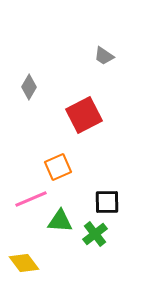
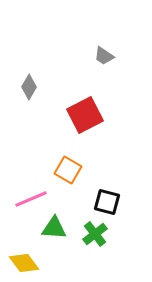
red square: moved 1 px right
orange square: moved 10 px right, 3 px down; rotated 36 degrees counterclockwise
black square: rotated 16 degrees clockwise
green triangle: moved 6 px left, 7 px down
